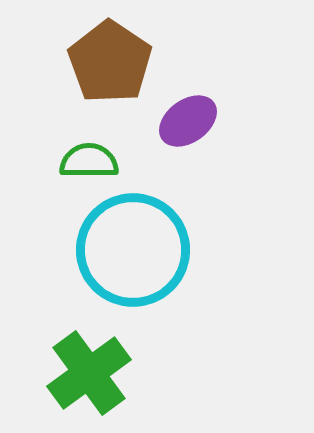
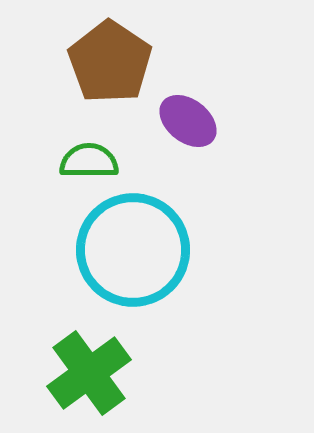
purple ellipse: rotated 74 degrees clockwise
